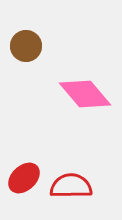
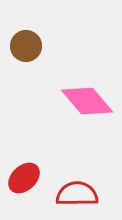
pink diamond: moved 2 px right, 7 px down
red semicircle: moved 6 px right, 8 px down
